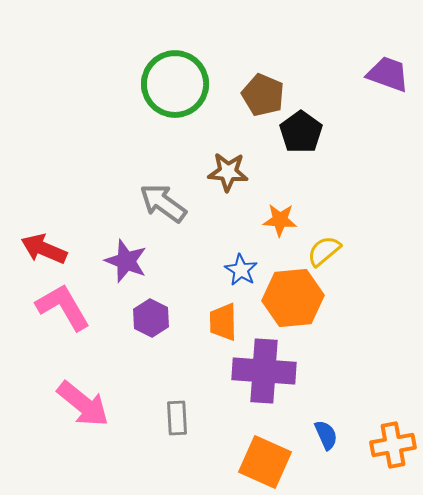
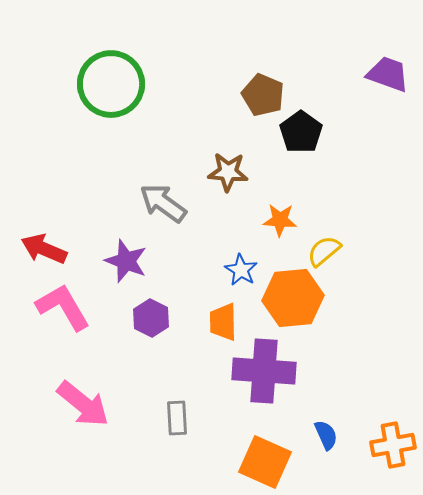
green circle: moved 64 px left
